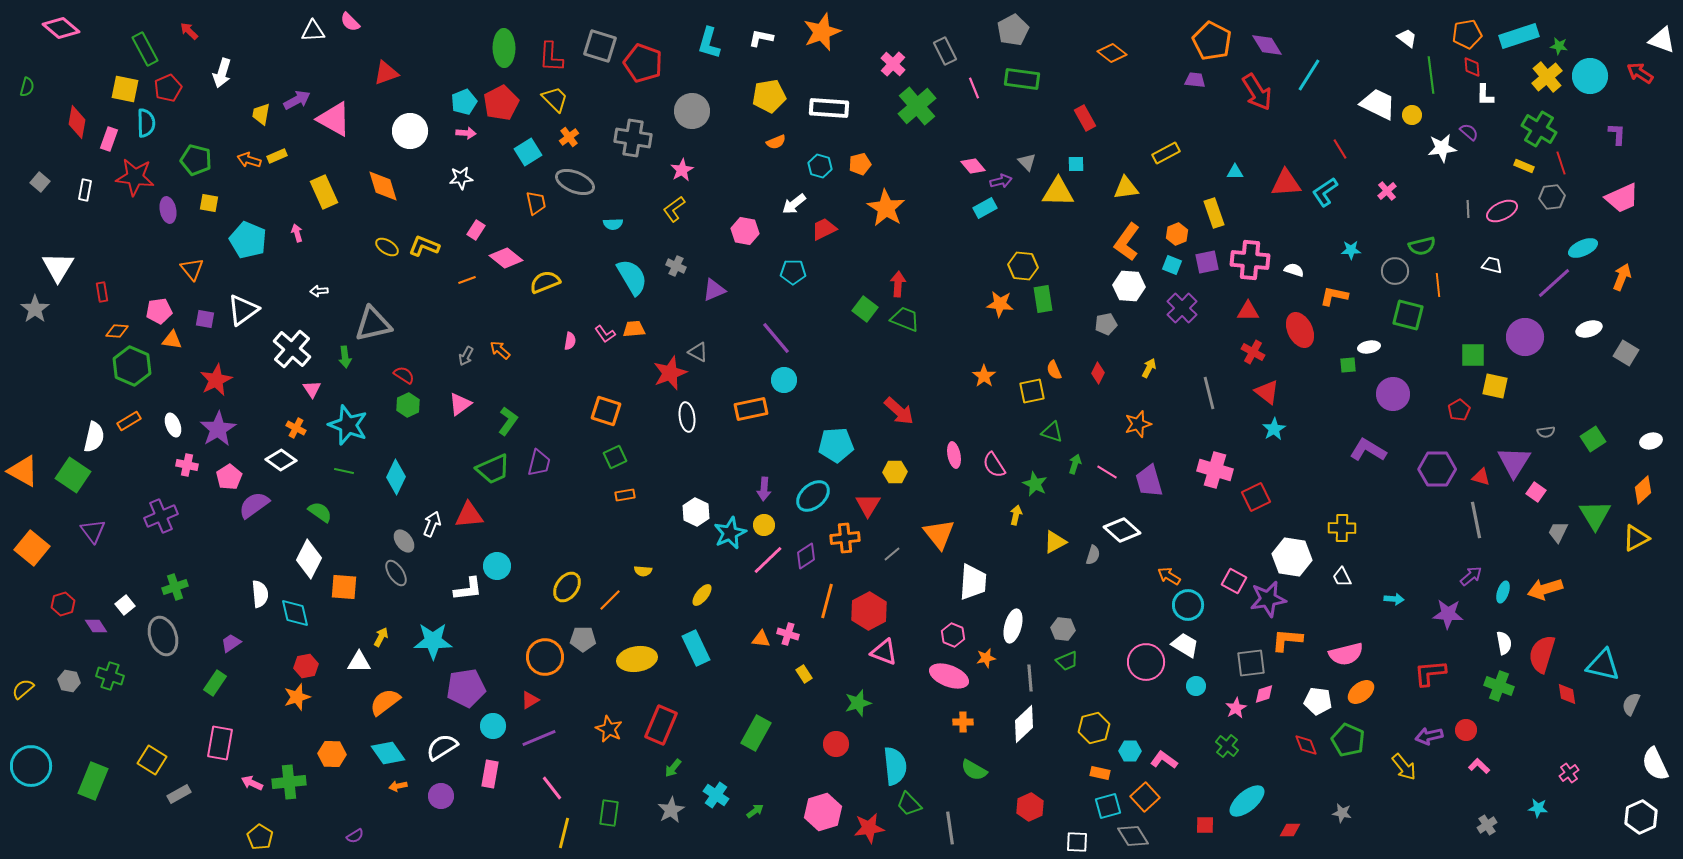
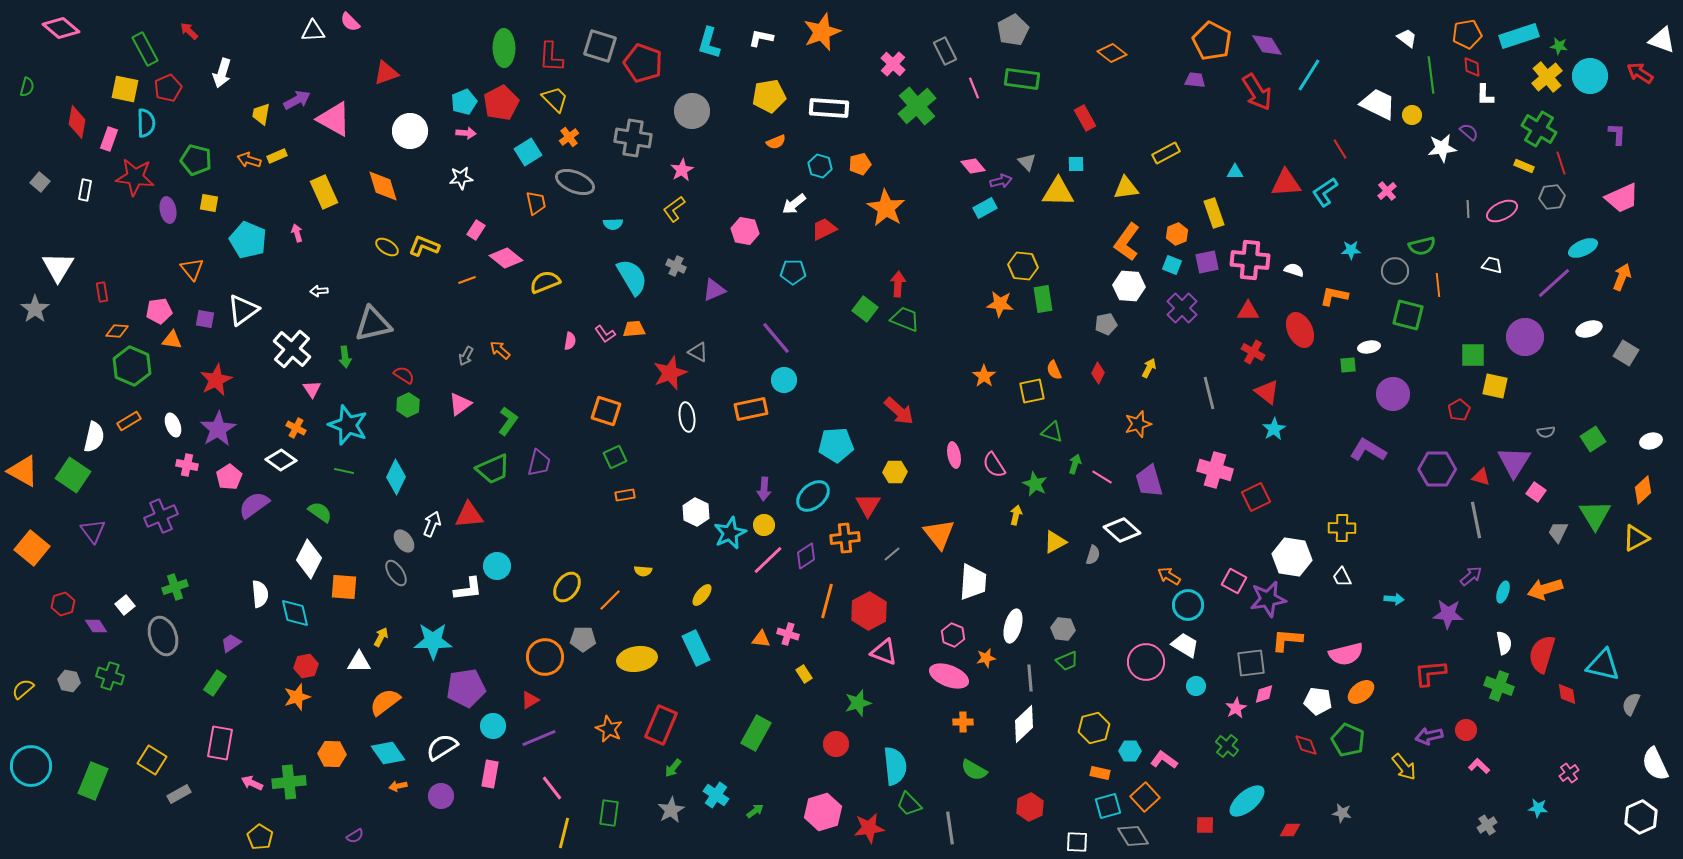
pink line at (1107, 472): moved 5 px left, 5 px down
